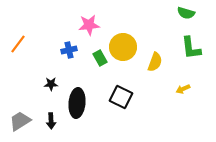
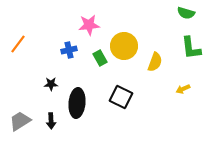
yellow circle: moved 1 px right, 1 px up
